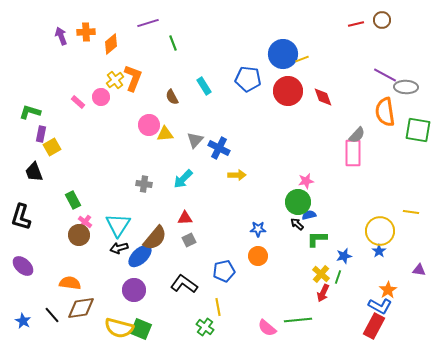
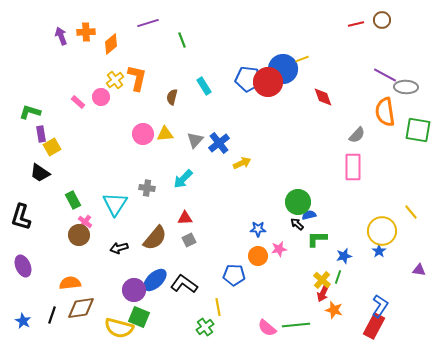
green line at (173, 43): moved 9 px right, 3 px up
blue circle at (283, 54): moved 15 px down
orange L-shape at (133, 78): moved 4 px right; rotated 8 degrees counterclockwise
red circle at (288, 91): moved 20 px left, 9 px up
brown semicircle at (172, 97): rotated 42 degrees clockwise
pink circle at (149, 125): moved 6 px left, 9 px down
purple rectangle at (41, 134): rotated 21 degrees counterclockwise
blue cross at (219, 148): moved 5 px up; rotated 25 degrees clockwise
pink rectangle at (353, 153): moved 14 px down
black trapezoid at (34, 172): moved 6 px right, 1 px down; rotated 35 degrees counterclockwise
yellow arrow at (237, 175): moved 5 px right, 12 px up; rotated 24 degrees counterclockwise
pink star at (306, 181): moved 27 px left, 68 px down
gray cross at (144, 184): moved 3 px right, 4 px down
yellow line at (411, 212): rotated 42 degrees clockwise
cyan triangle at (118, 225): moved 3 px left, 21 px up
yellow circle at (380, 231): moved 2 px right
blue ellipse at (140, 256): moved 15 px right, 24 px down
purple ellipse at (23, 266): rotated 25 degrees clockwise
blue pentagon at (224, 271): moved 10 px right, 4 px down; rotated 15 degrees clockwise
yellow cross at (321, 274): moved 1 px right, 6 px down
orange semicircle at (70, 283): rotated 15 degrees counterclockwise
orange star at (388, 290): moved 54 px left, 20 px down; rotated 24 degrees counterclockwise
blue L-shape at (380, 306): rotated 85 degrees counterclockwise
black line at (52, 315): rotated 60 degrees clockwise
green line at (298, 320): moved 2 px left, 5 px down
green cross at (205, 327): rotated 18 degrees clockwise
green square at (141, 329): moved 2 px left, 12 px up
